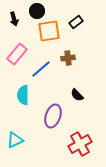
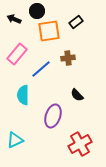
black arrow: rotated 128 degrees clockwise
